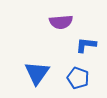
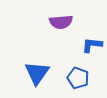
blue L-shape: moved 6 px right
